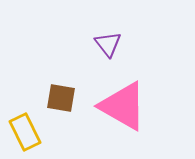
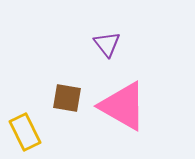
purple triangle: moved 1 px left
brown square: moved 6 px right
